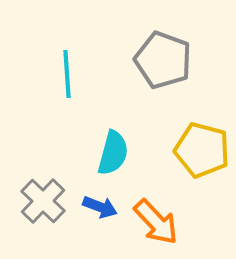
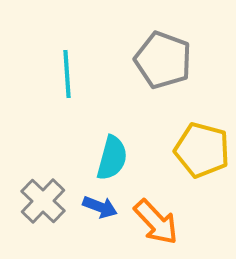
cyan semicircle: moved 1 px left, 5 px down
